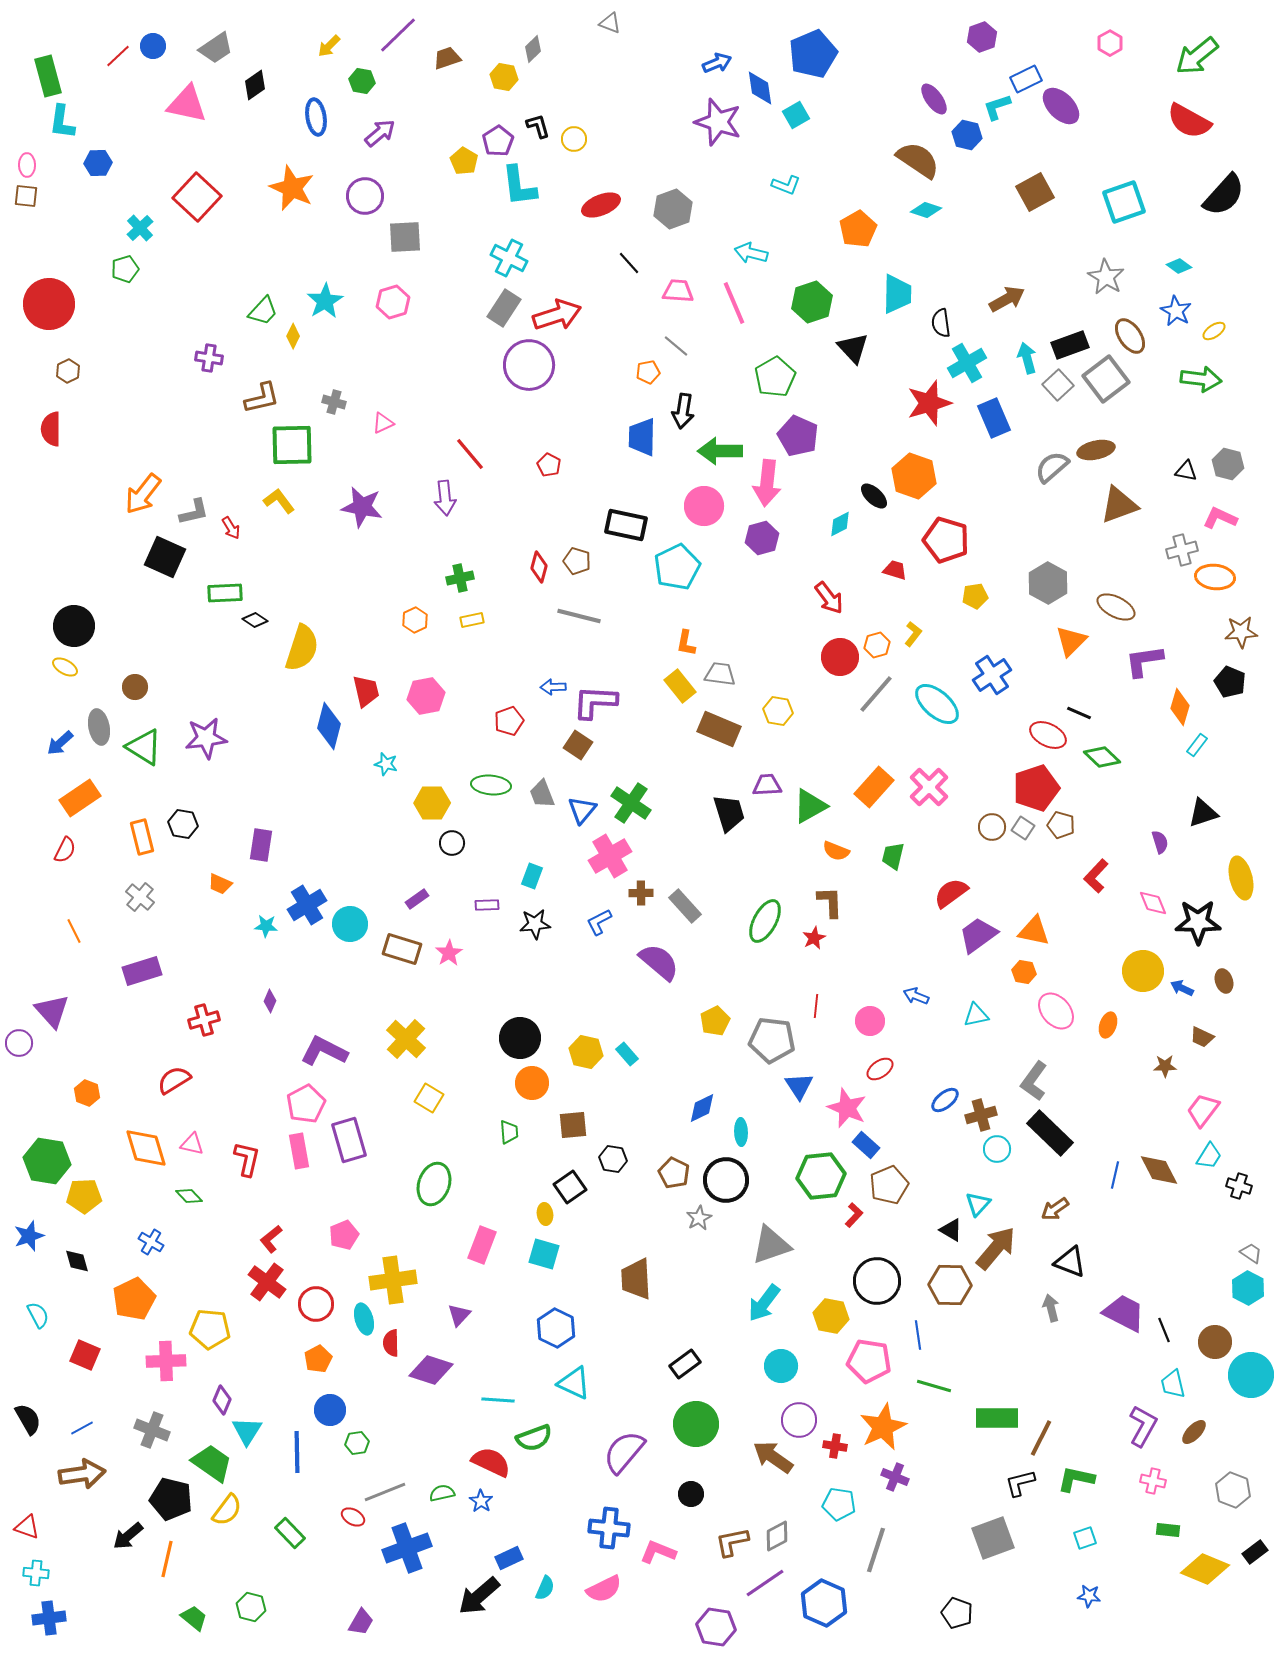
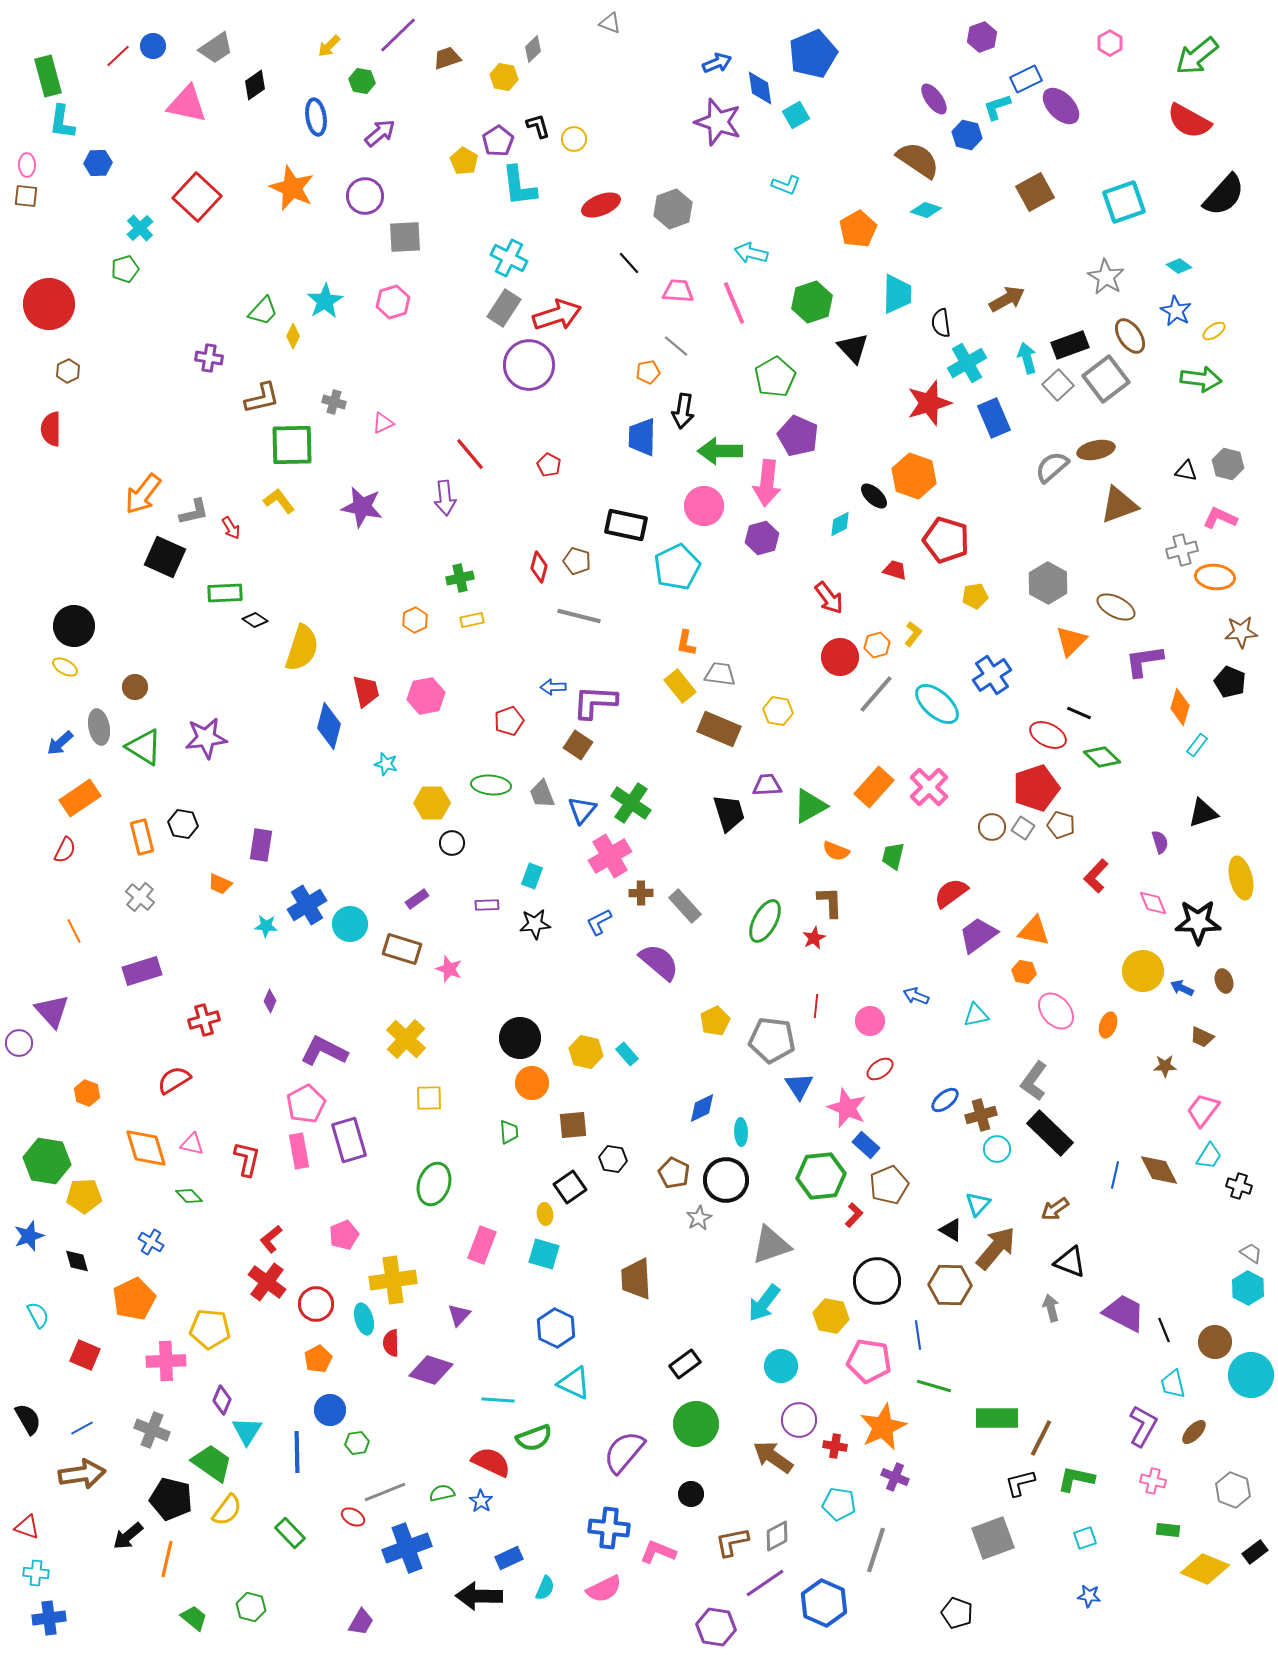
pink star at (449, 953): moved 16 px down; rotated 20 degrees counterclockwise
yellow square at (429, 1098): rotated 32 degrees counterclockwise
black arrow at (479, 1596): rotated 42 degrees clockwise
